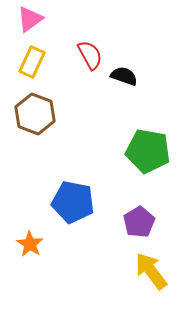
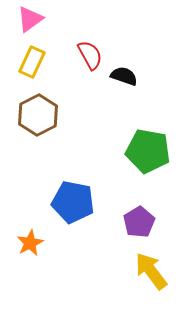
brown hexagon: moved 3 px right, 1 px down; rotated 12 degrees clockwise
orange star: moved 1 px up; rotated 12 degrees clockwise
